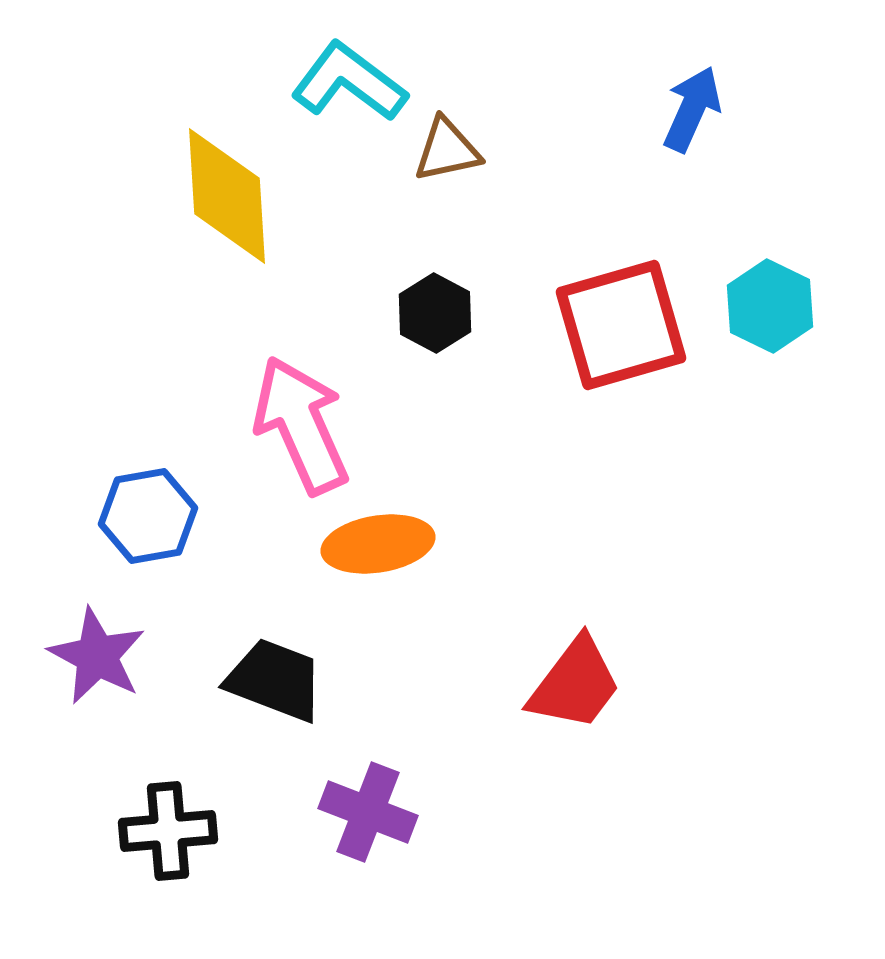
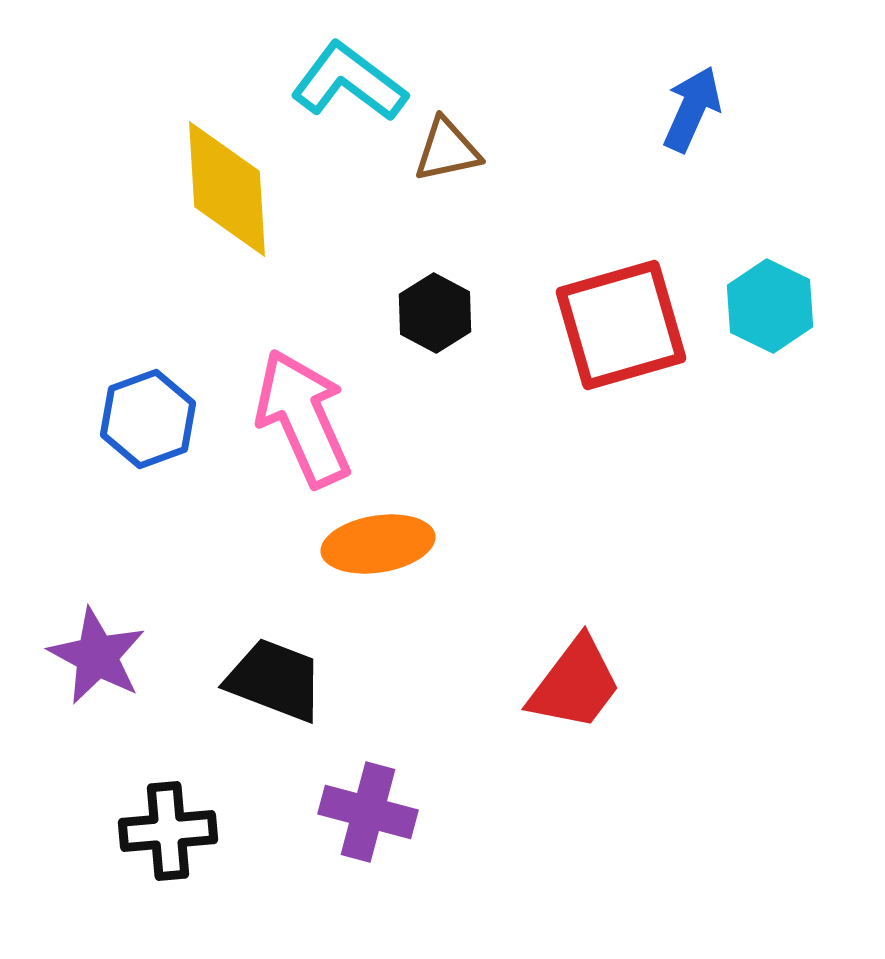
yellow diamond: moved 7 px up
pink arrow: moved 2 px right, 7 px up
blue hexagon: moved 97 px up; rotated 10 degrees counterclockwise
purple cross: rotated 6 degrees counterclockwise
